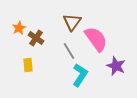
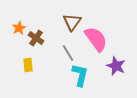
gray line: moved 1 px left, 2 px down
cyan L-shape: rotated 20 degrees counterclockwise
